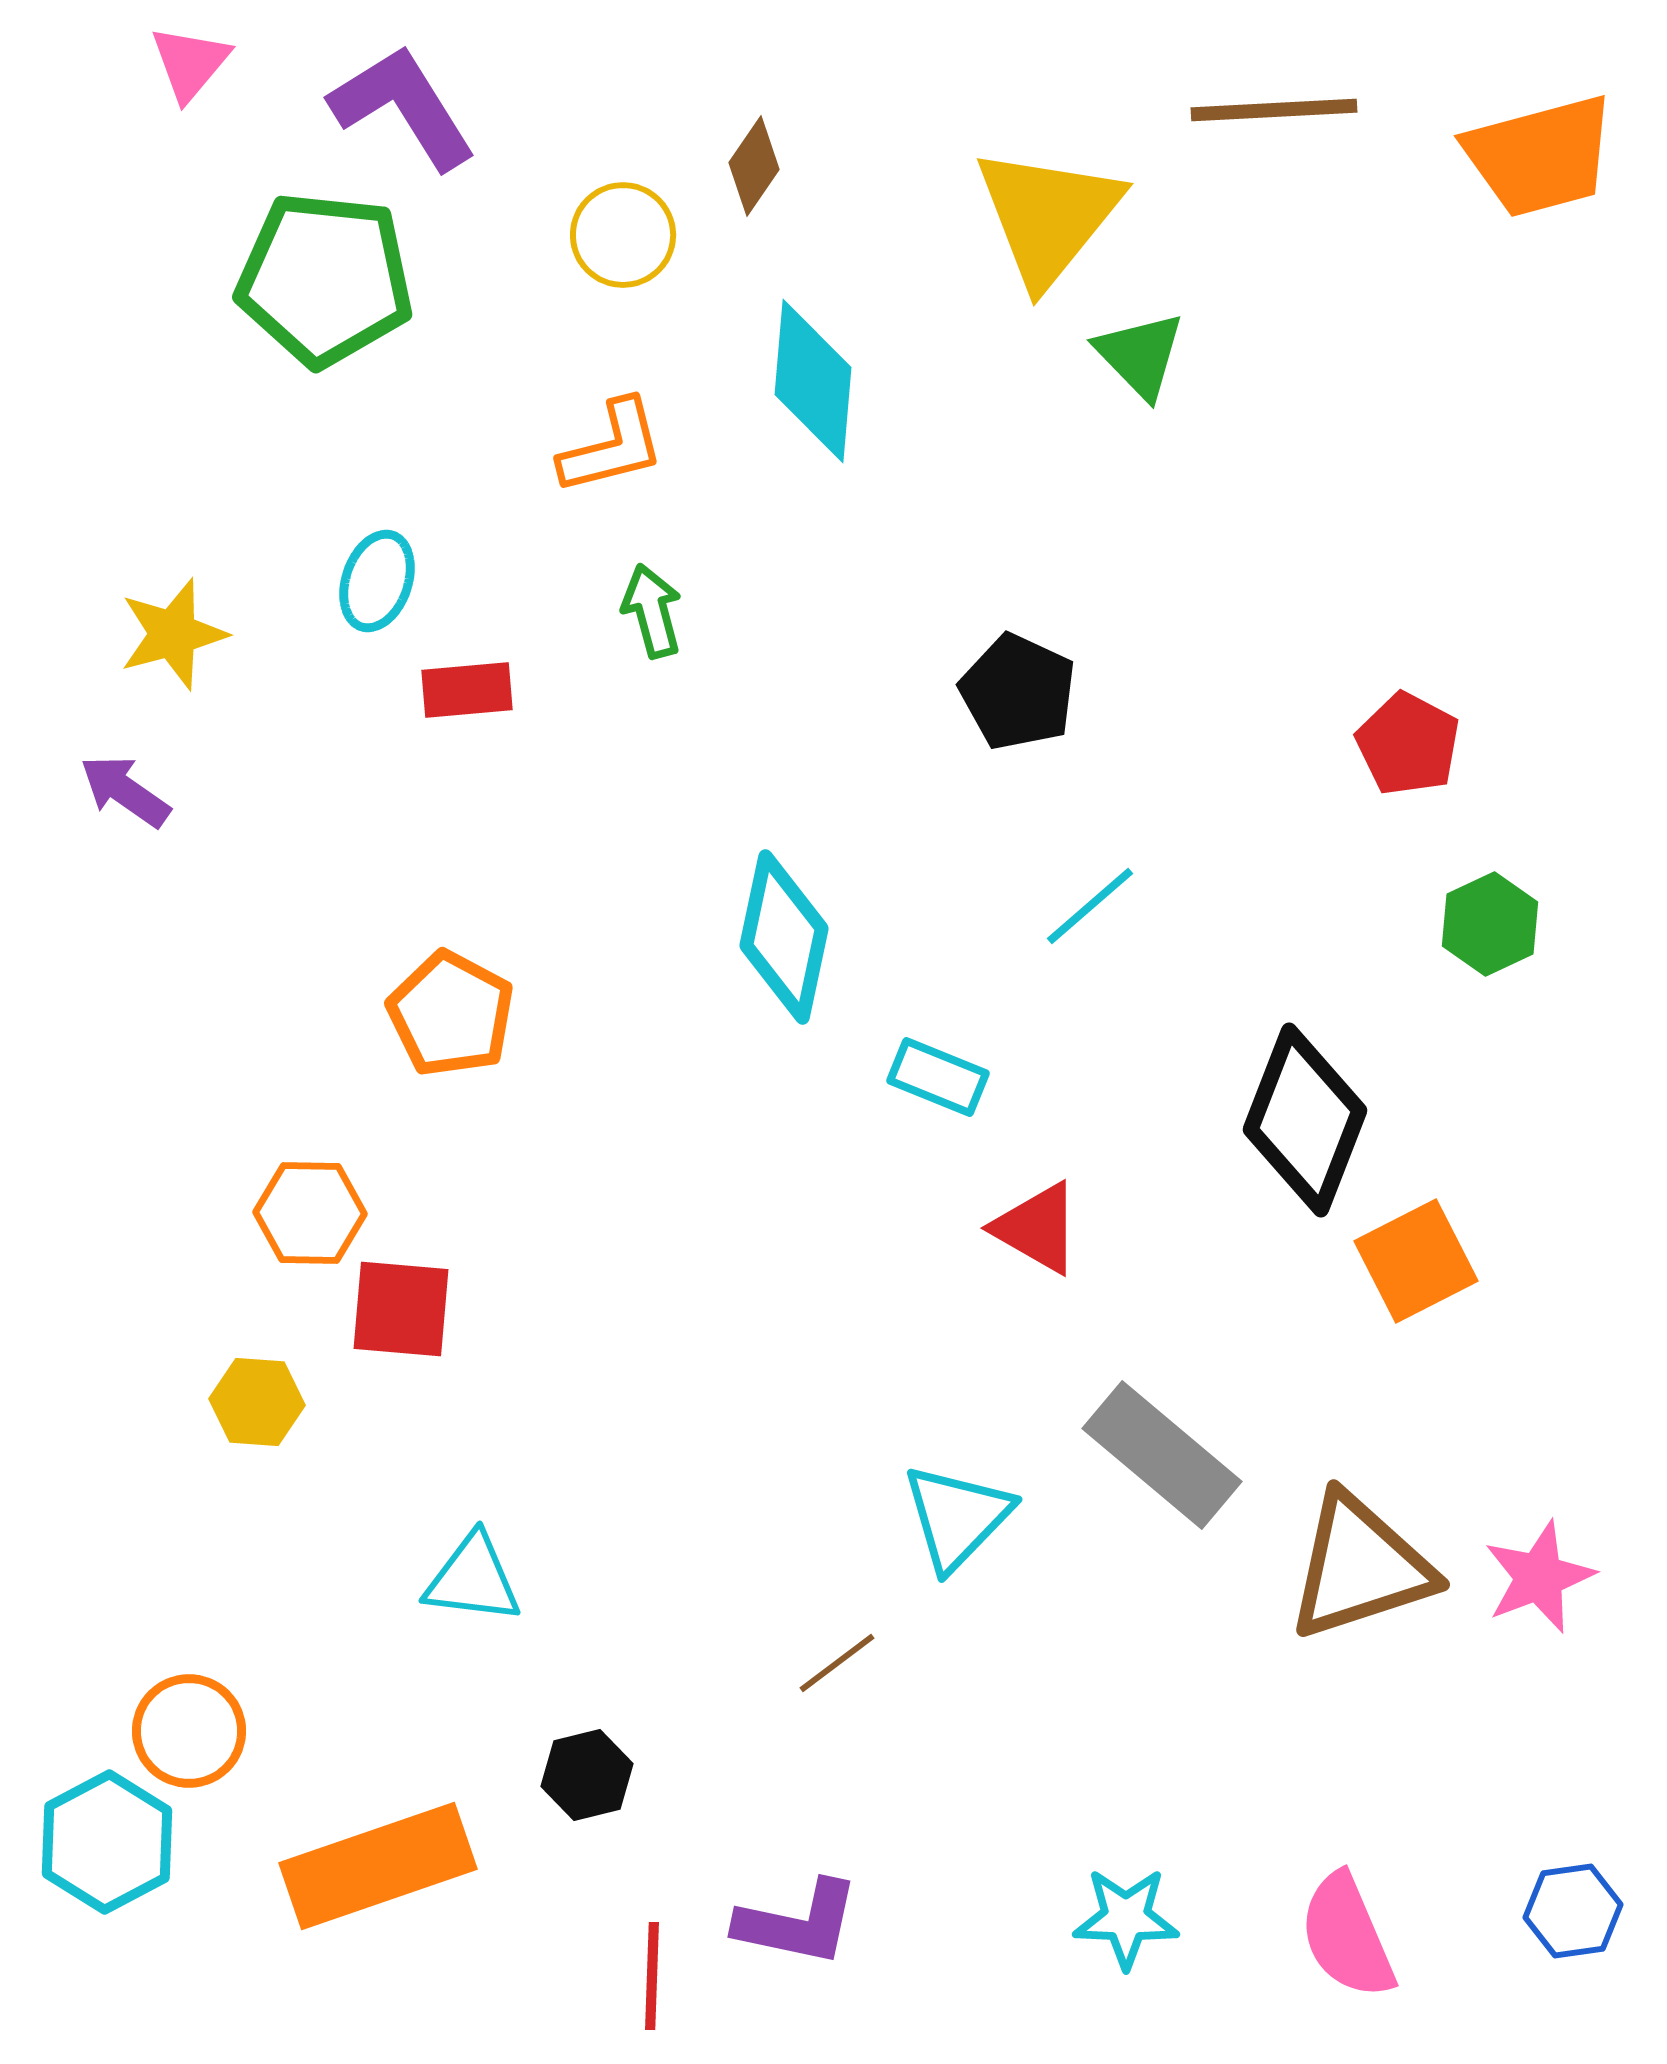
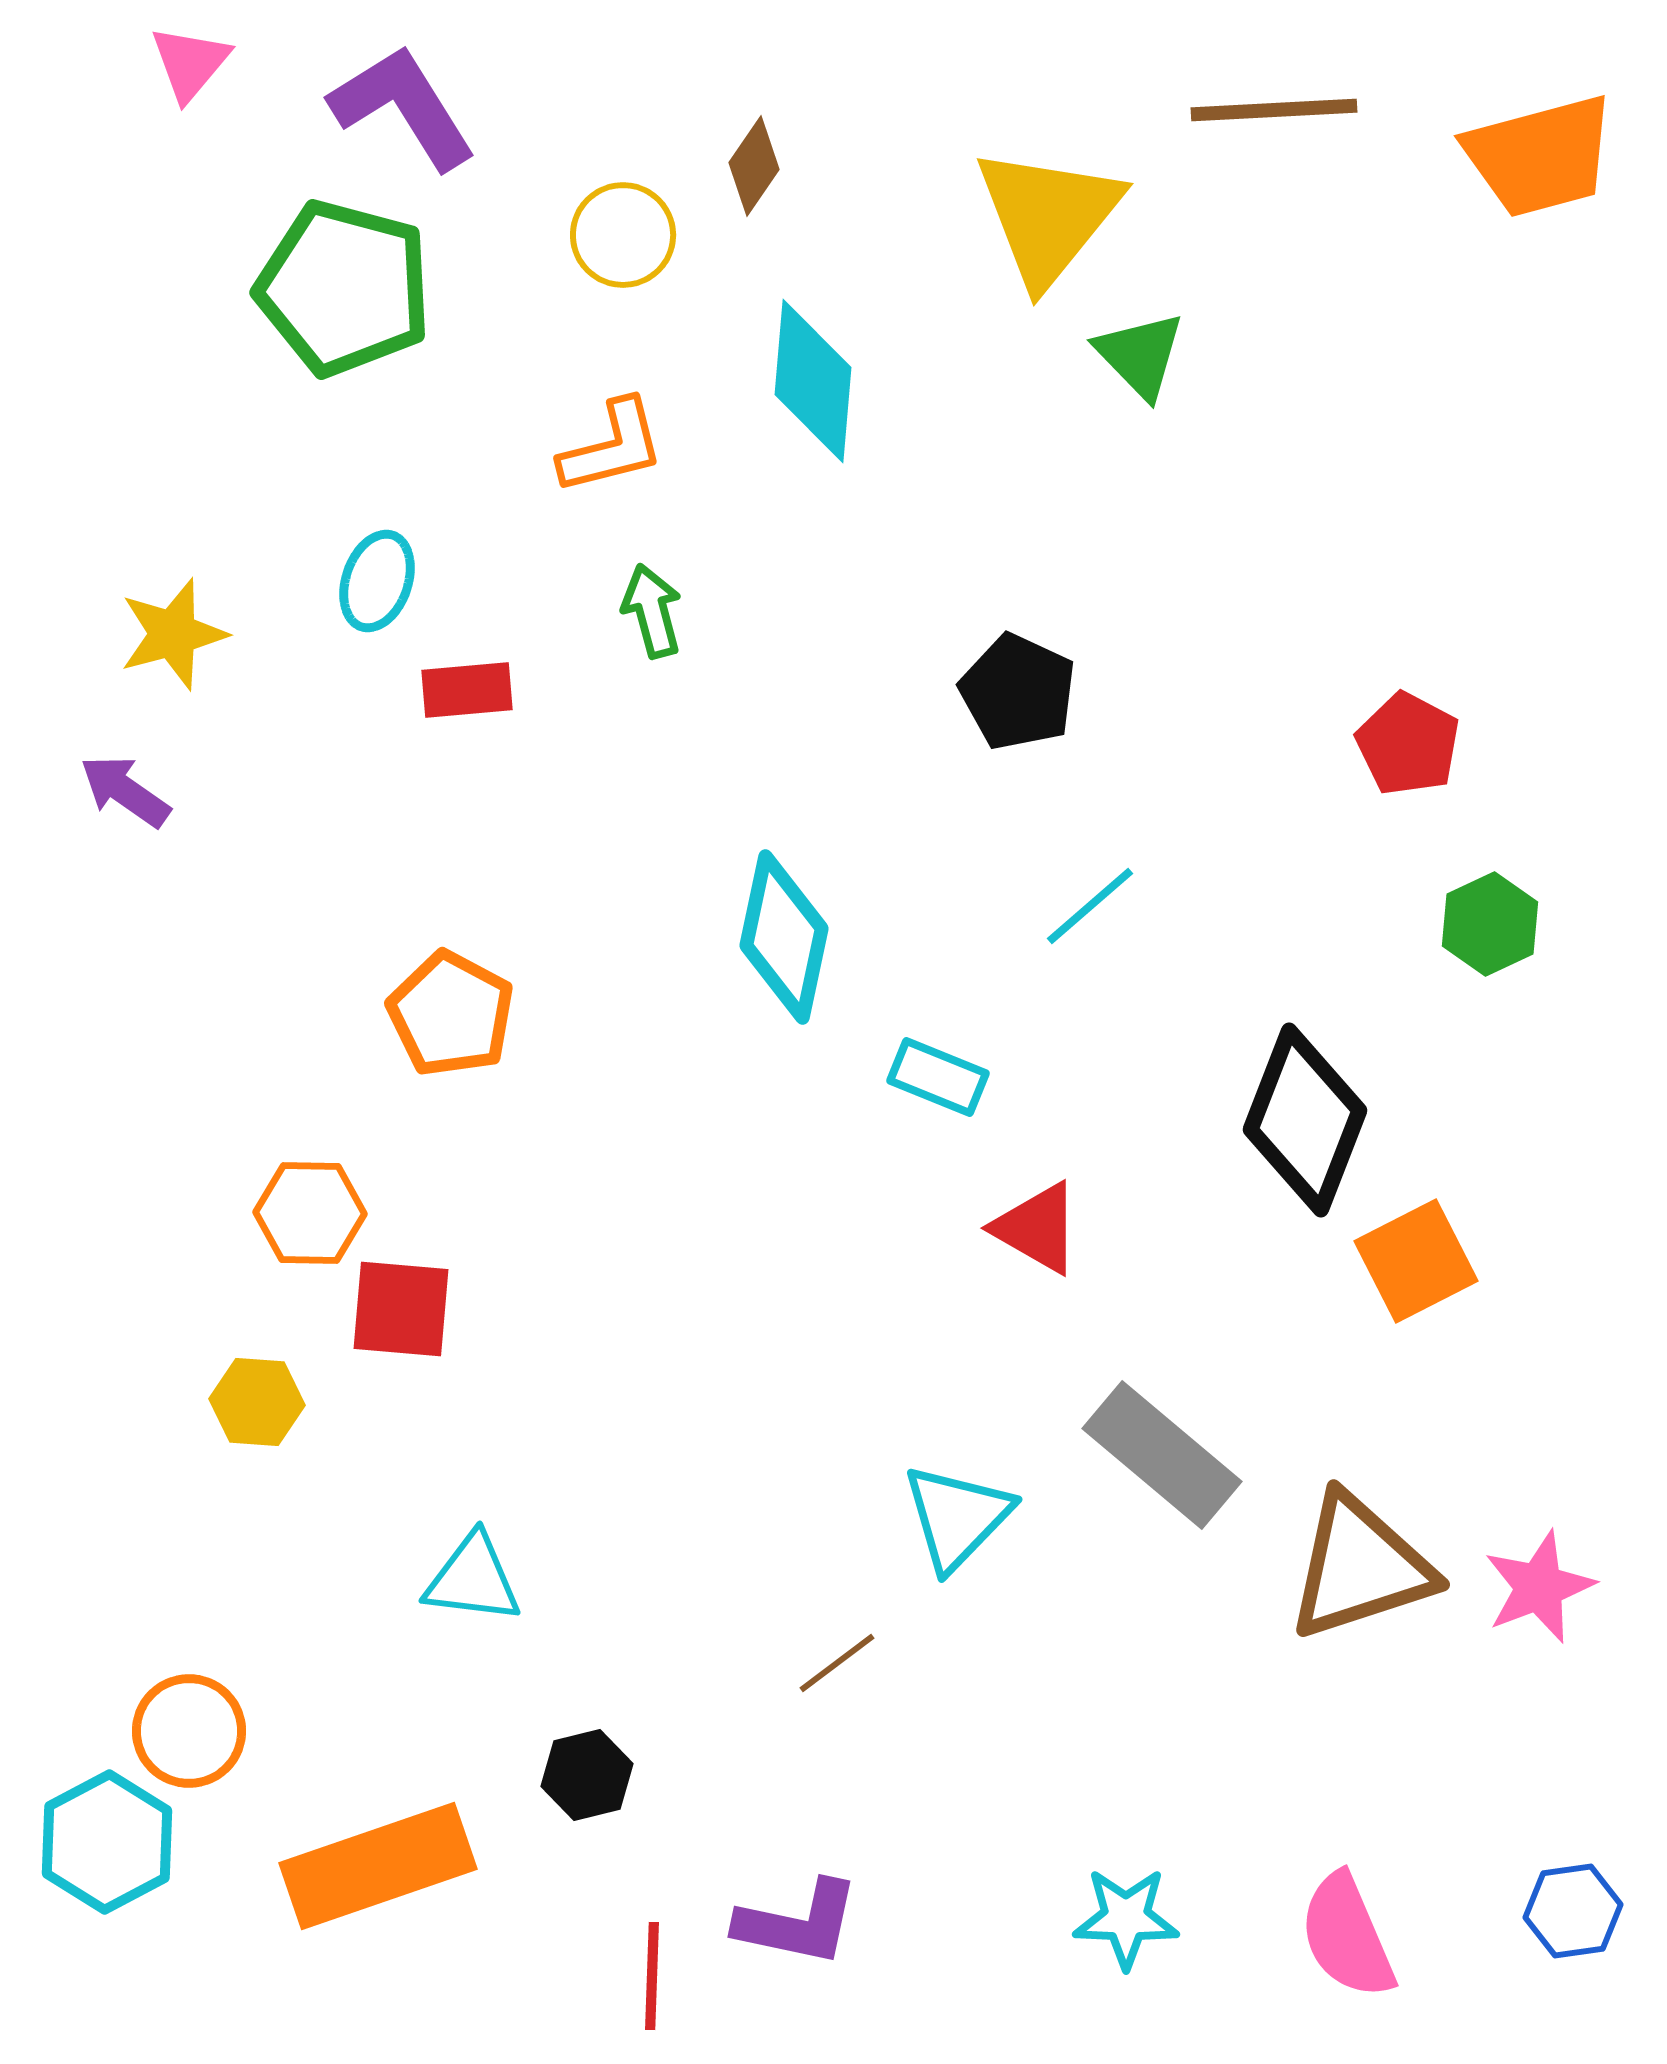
green pentagon at (325, 279): moved 19 px right, 9 px down; rotated 9 degrees clockwise
pink star at (1539, 1577): moved 10 px down
